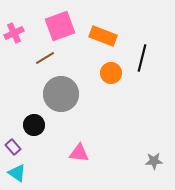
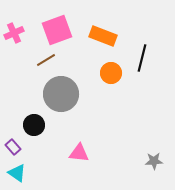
pink square: moved 3 px left, 4 px down
brown line: moved 1 px right, 2 px down
